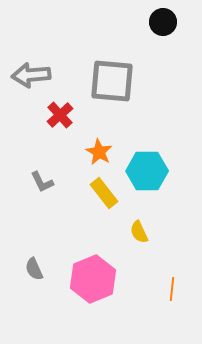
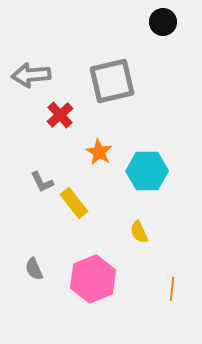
gray square: rotated 18 degrees counterclockwise
yellow rectangle: moved 30 px left, 10 px down
